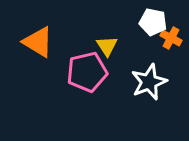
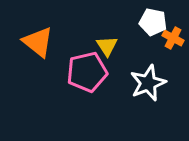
orange cross: moved 2 px right
orange triangle: rotated 8 degrees clockwise
white star: moved 1 px left, 1 px down
